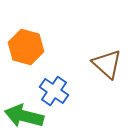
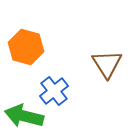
brown triangle: rotated 16 degrees clockwise
blue cross: rotated 16 degrees clockwise
